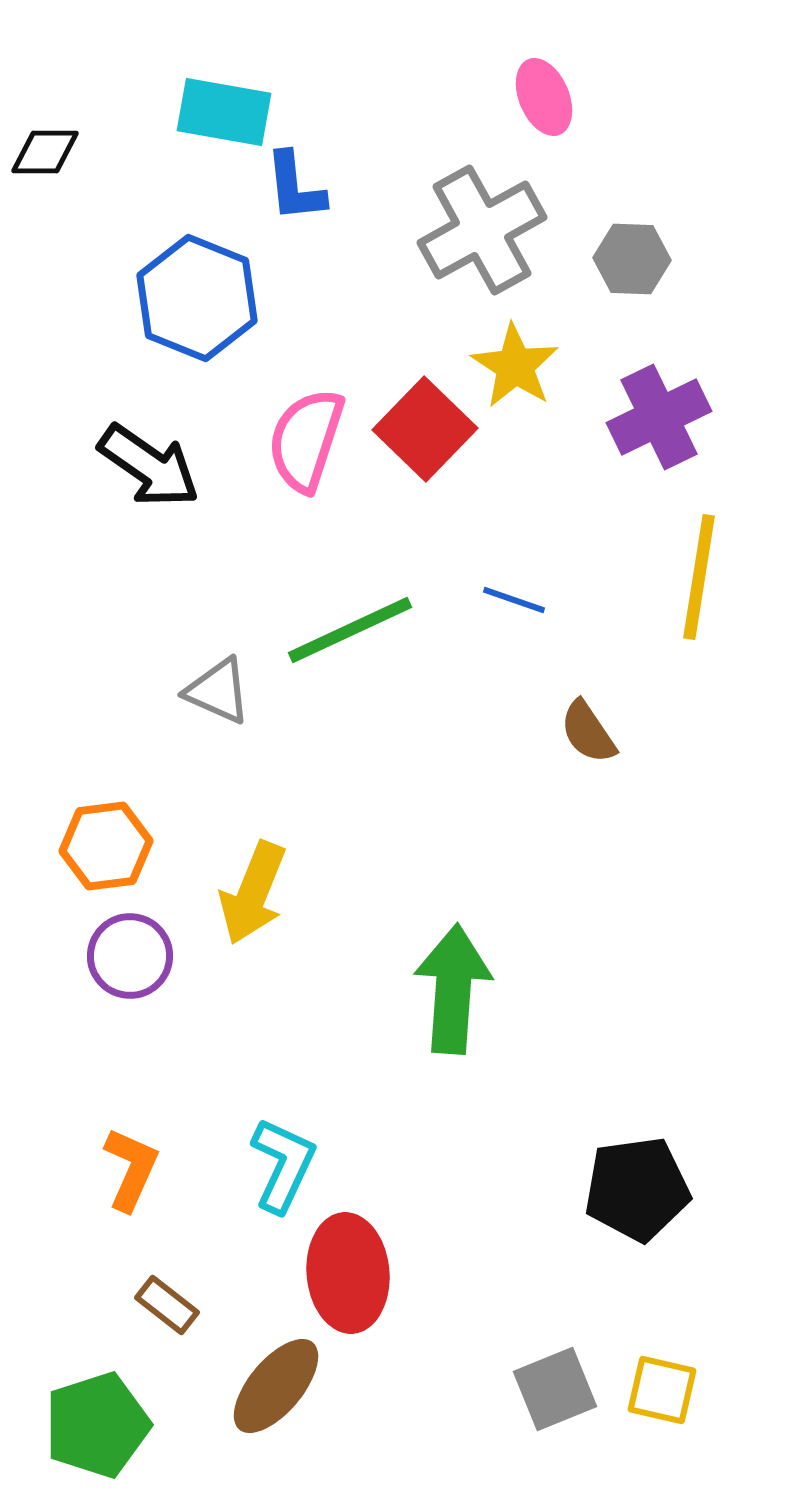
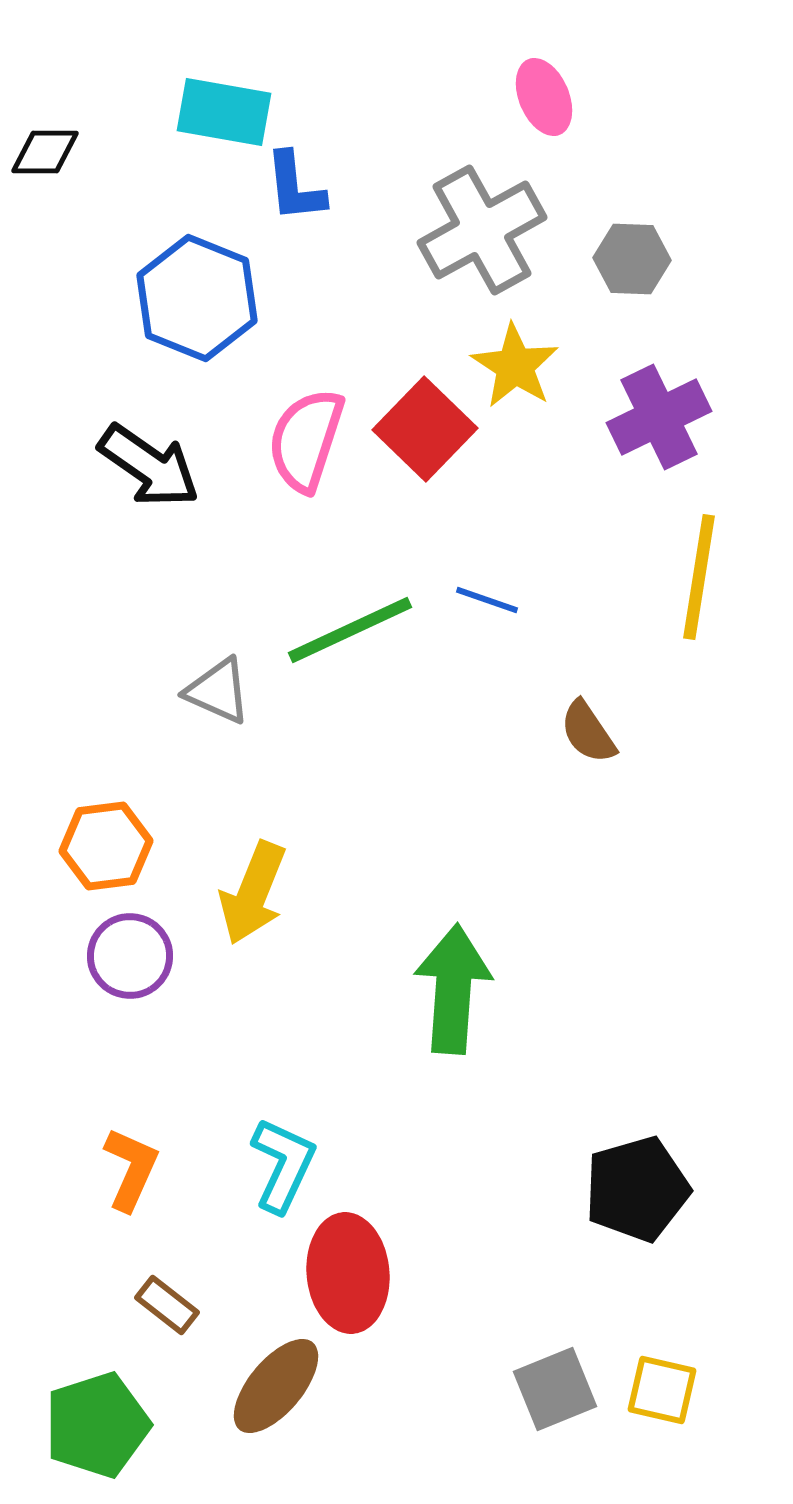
blue line: moved 27 px left
black pentagon: rotated 8 degrees counterclockwise
